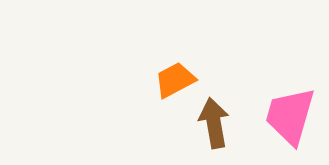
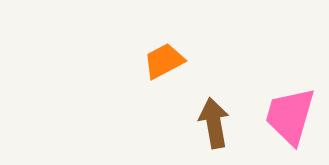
orange trapezoid: moved 11 px left, 19 px up
